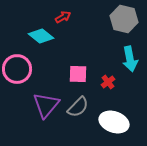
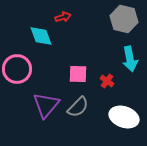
red arrow: rotated 14 degrees clockwise
cyan diamond: rotated 30 degrees clockwise
red cross: moved 1 px left, 1 px up; rotated 16 degrees counterclockwise
white ellipse: moved 10 px right, 5 px up
